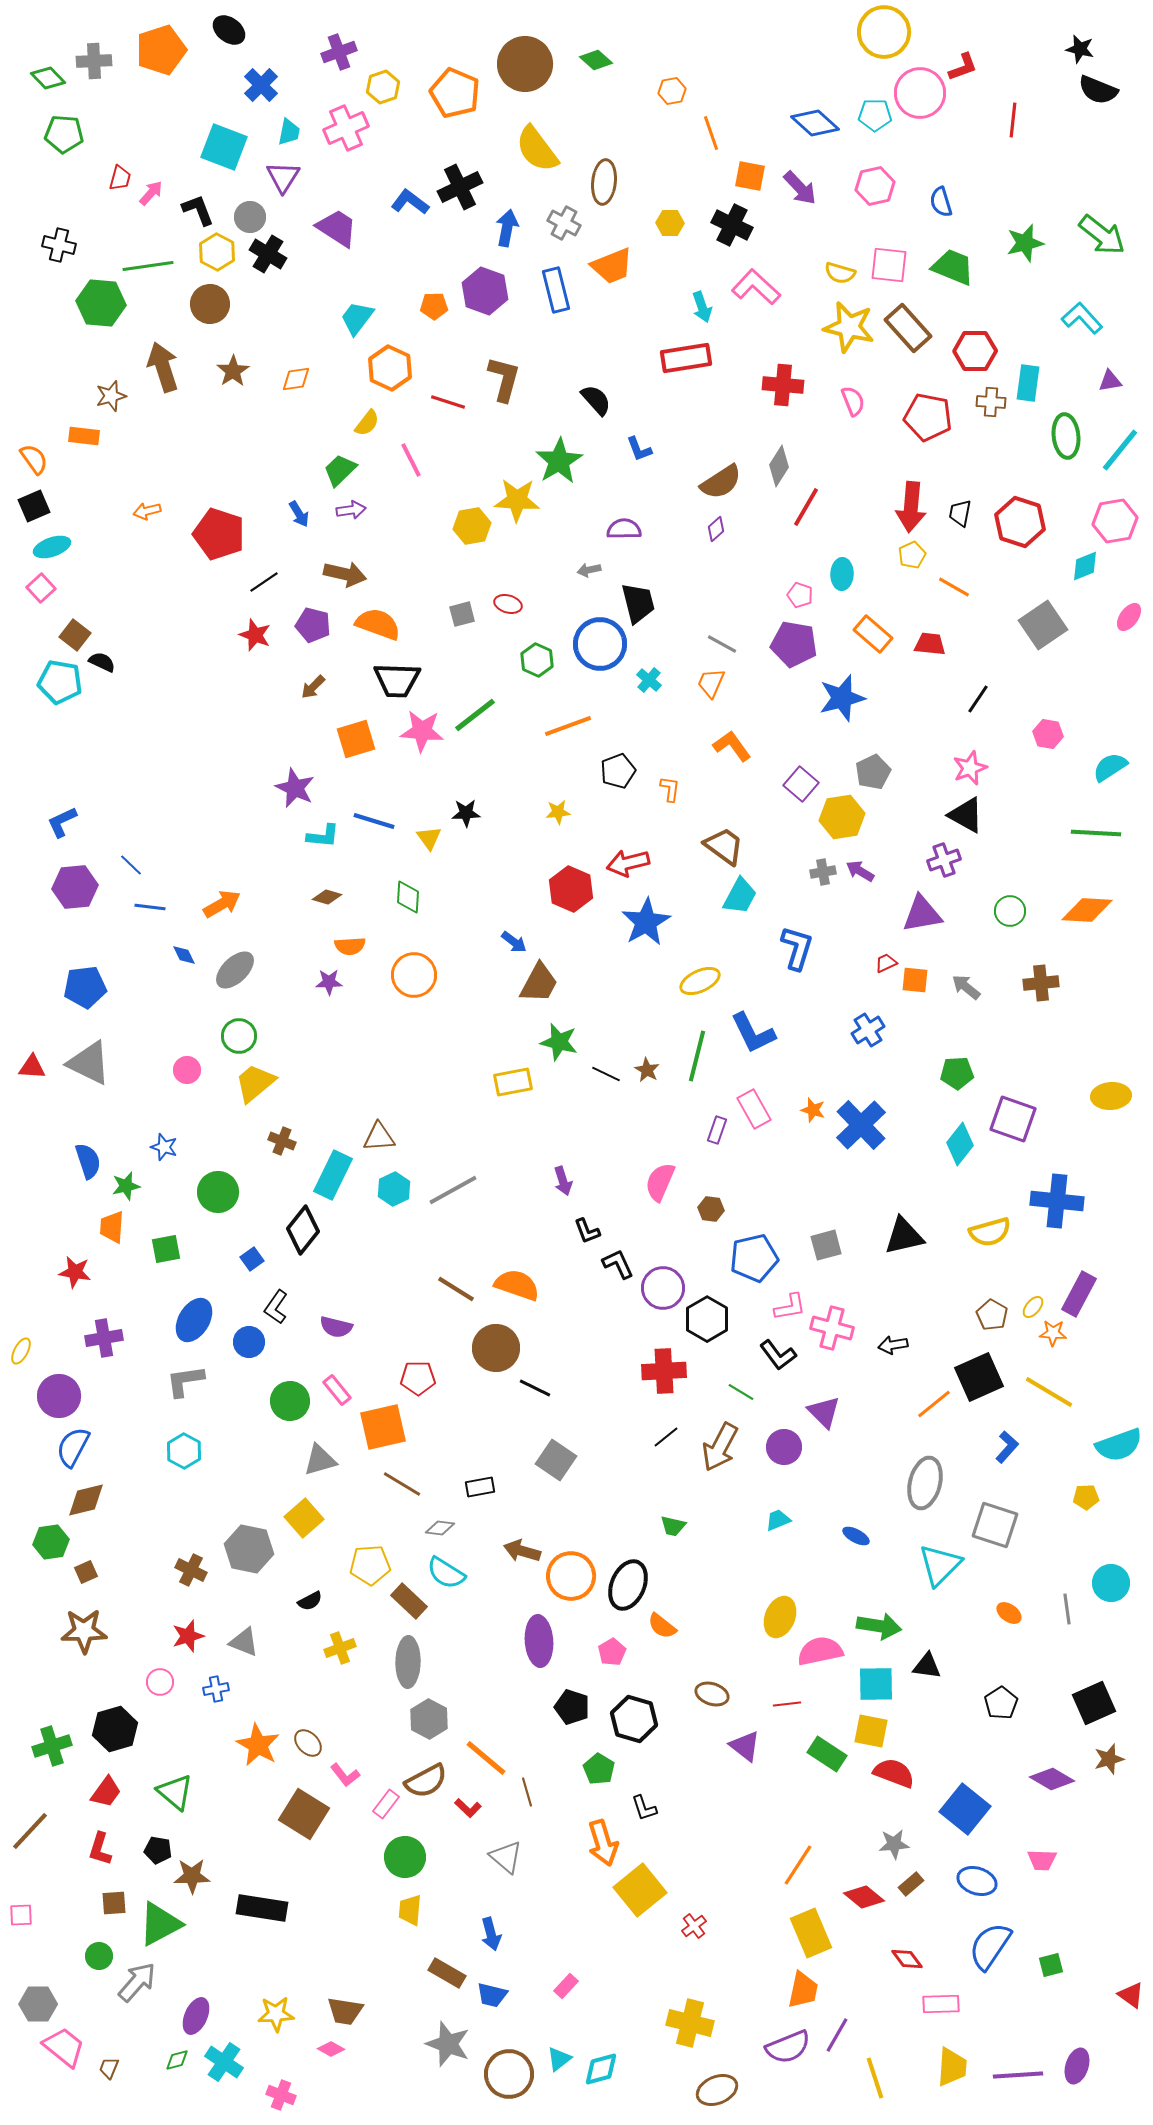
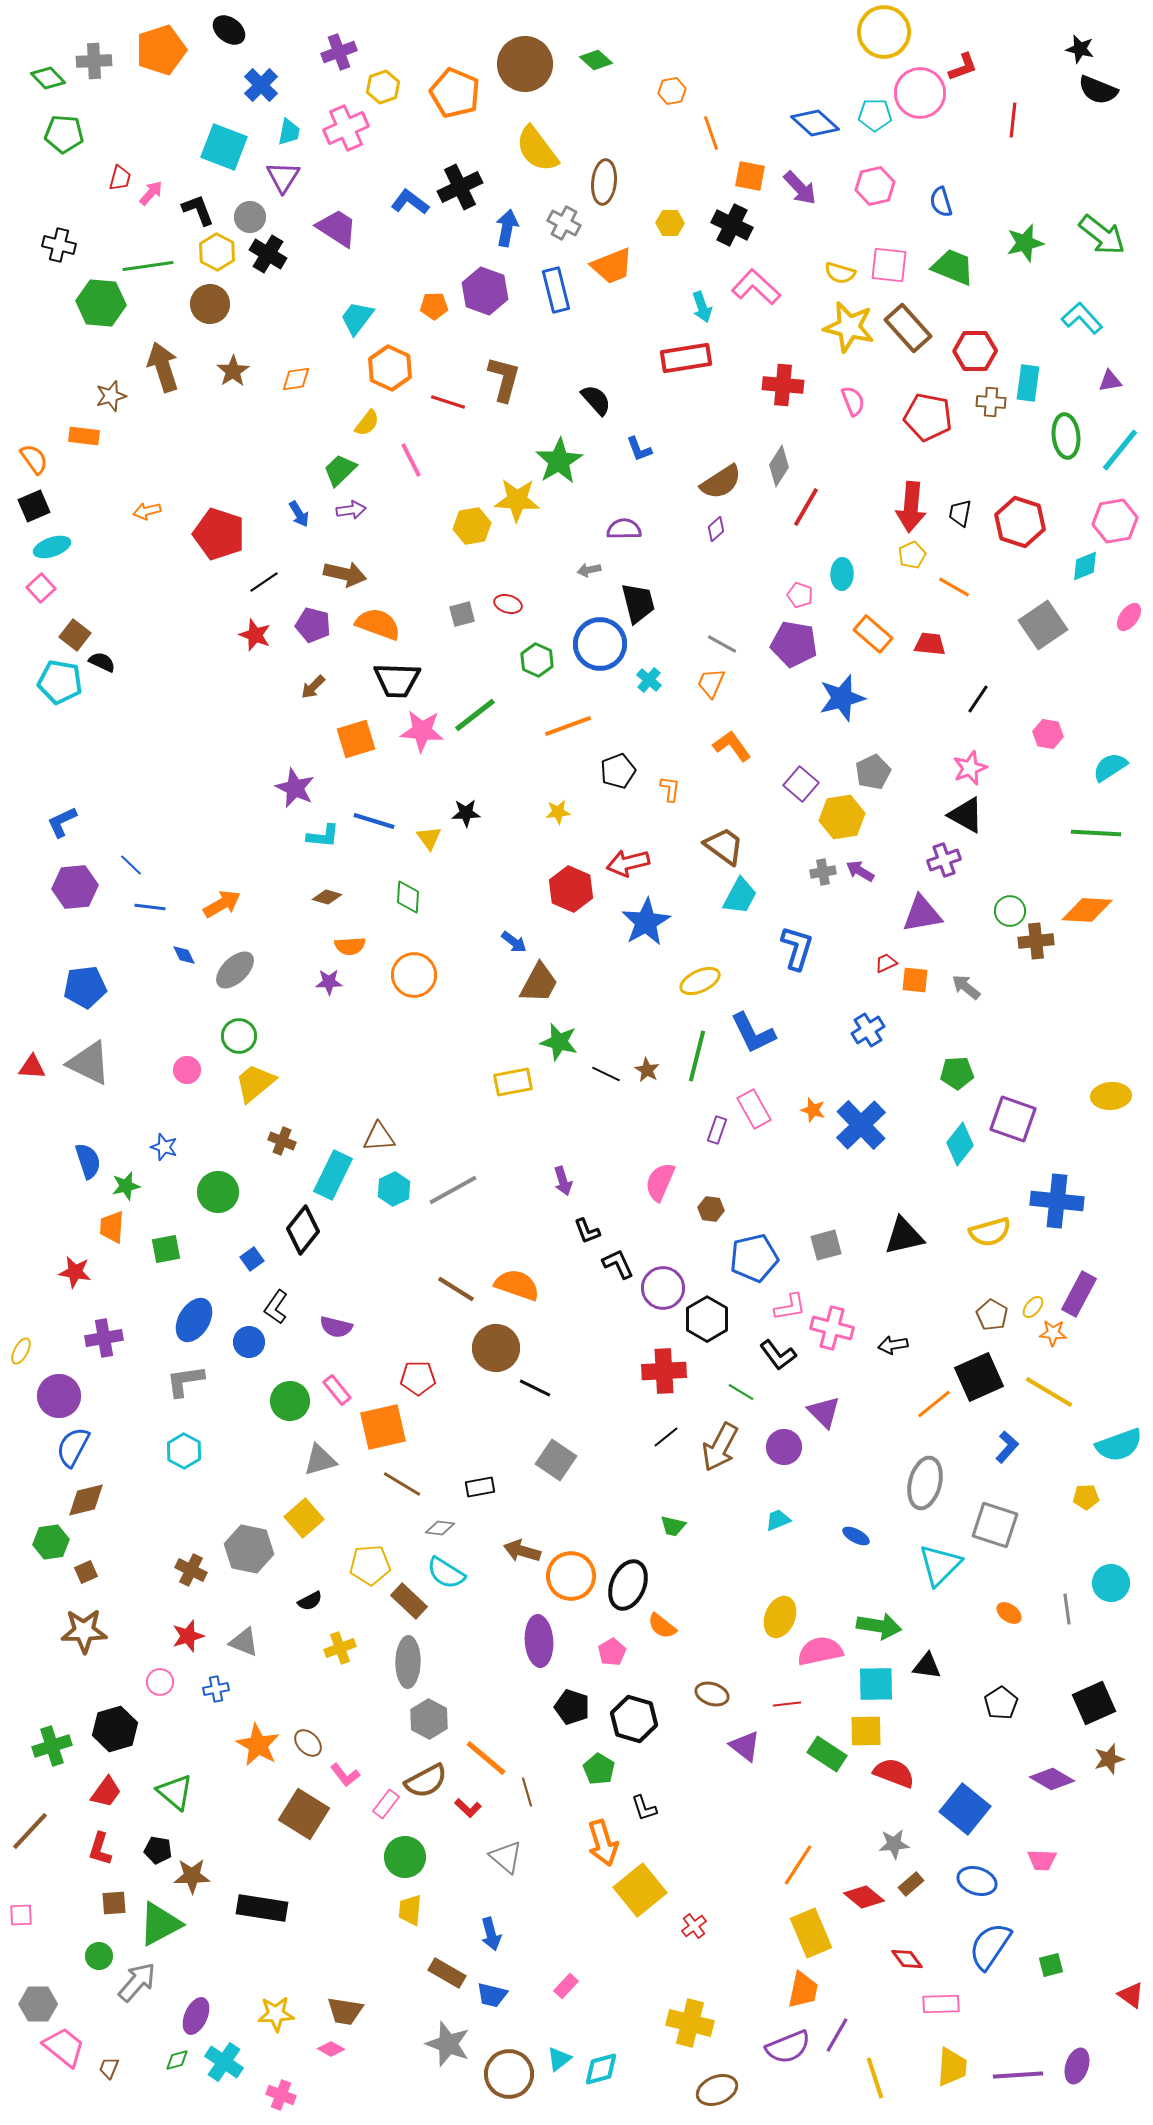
brown cross at (1041, 983): moved 5 px left, 42 px up
yellow square at (871, 1731): moved 5 px left; rotated 12 degrees counterclockwise
